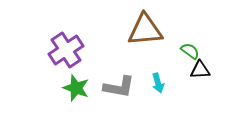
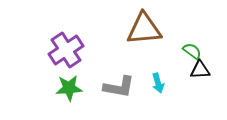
brown triangle: moved 1 px left, 1 px up
green semicircle: moved 2 px right
green star: moved 7 px left; rotated 24 degrees counterclockwise
